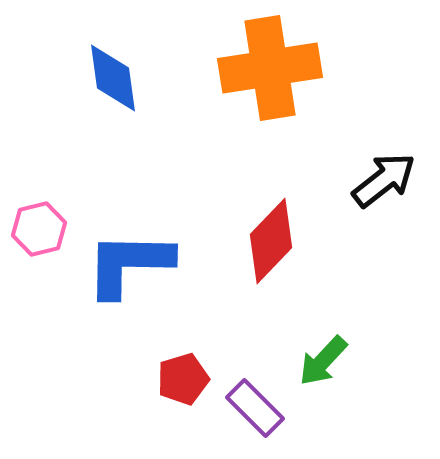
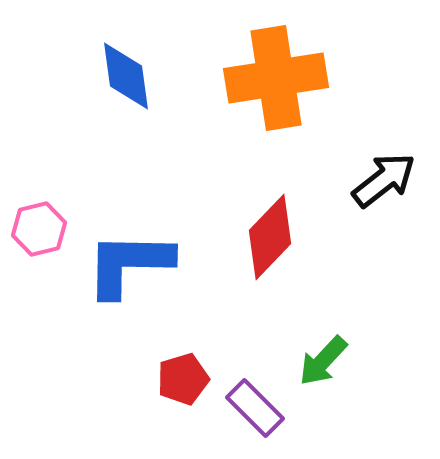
orange cross: moved 6 px right, 10 px down
blue diamond: moved 13 px right, 2 px up
red diamond: moved 1 px left, 4 px up
